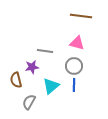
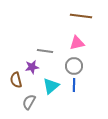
pink triangle: rotated 28 degrees counterclockwise
